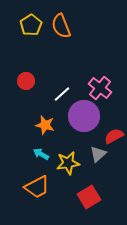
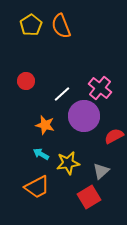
gray triangle: moved 3 px right, 17 px down
